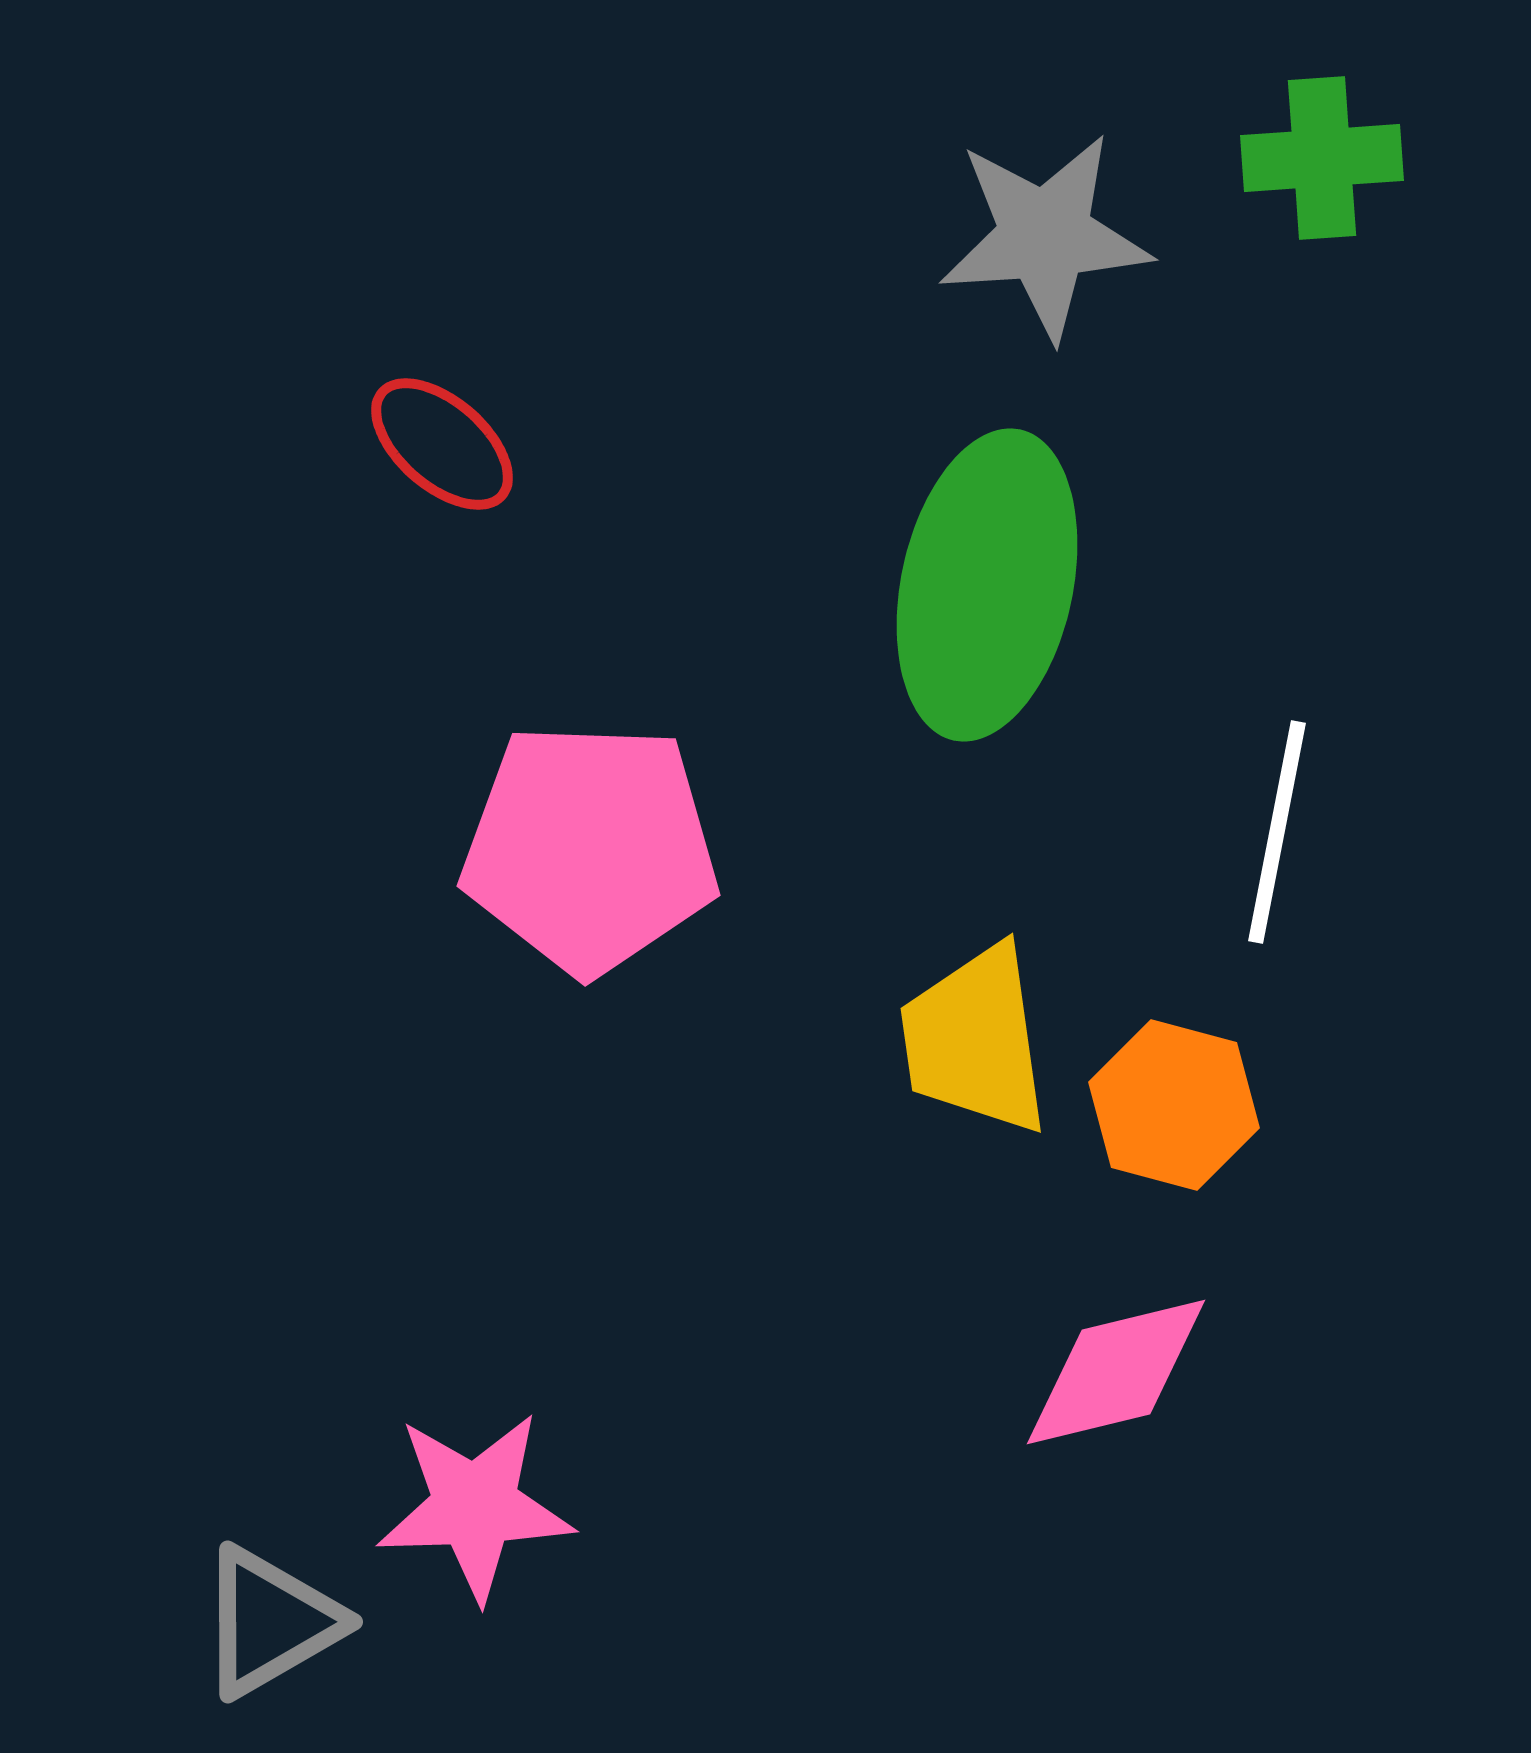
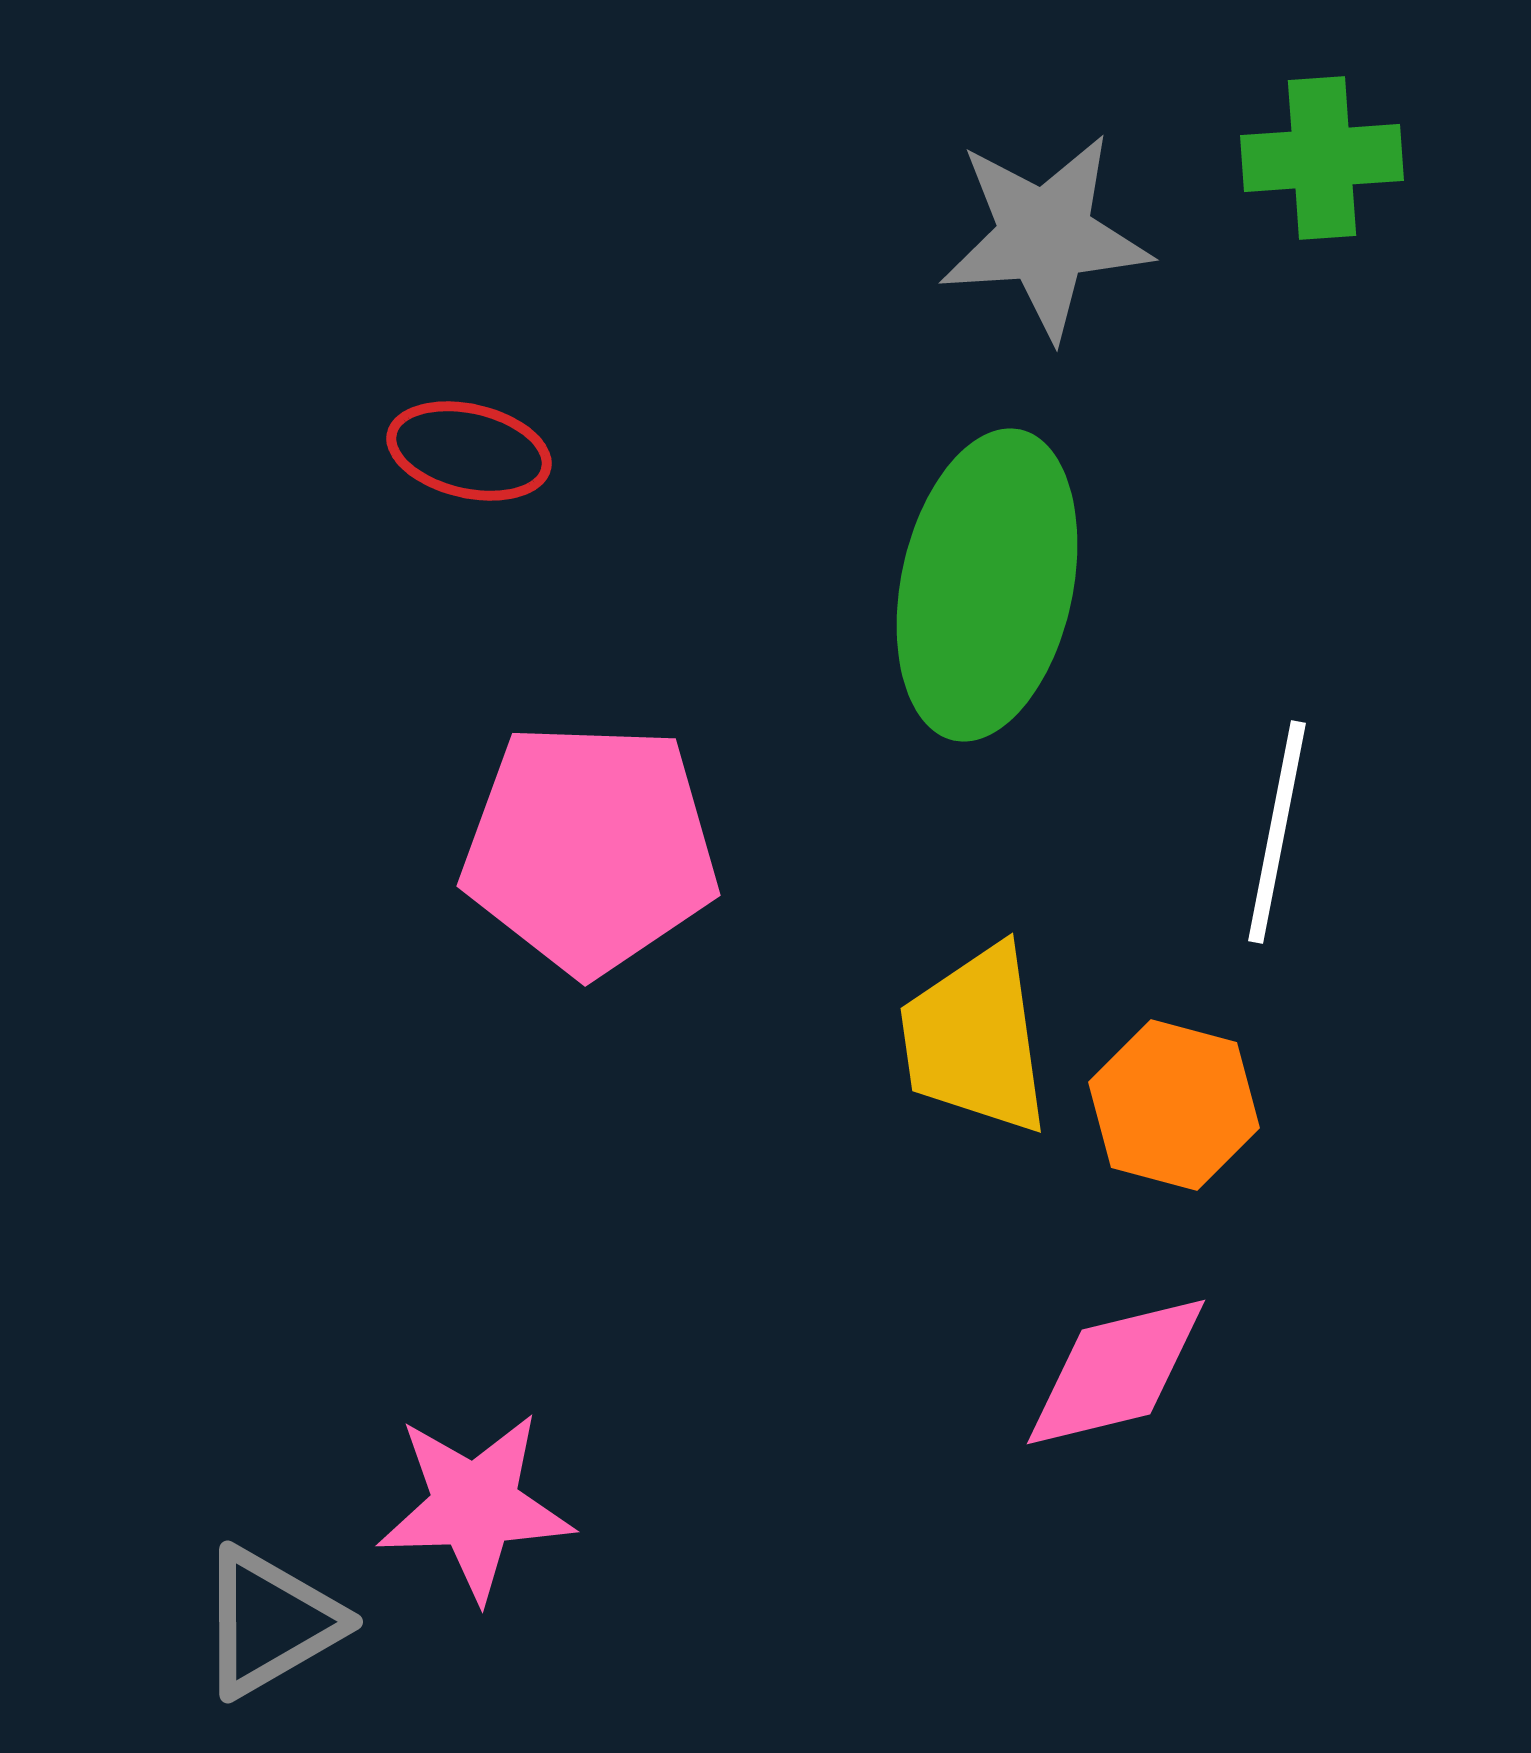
red ellipse: moved 27 px right, 7 px down; rotated 28 degrees counterclockwise
